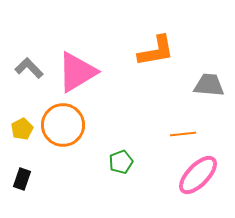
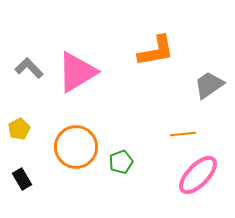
gray trapezoid: rotated 40 degrees counterclockwise
orange circle: moved 13 px right, 22 px down
yellow pentagon: moved 3 px left
black rectangle: rotated 50 degrees counterclockwise
